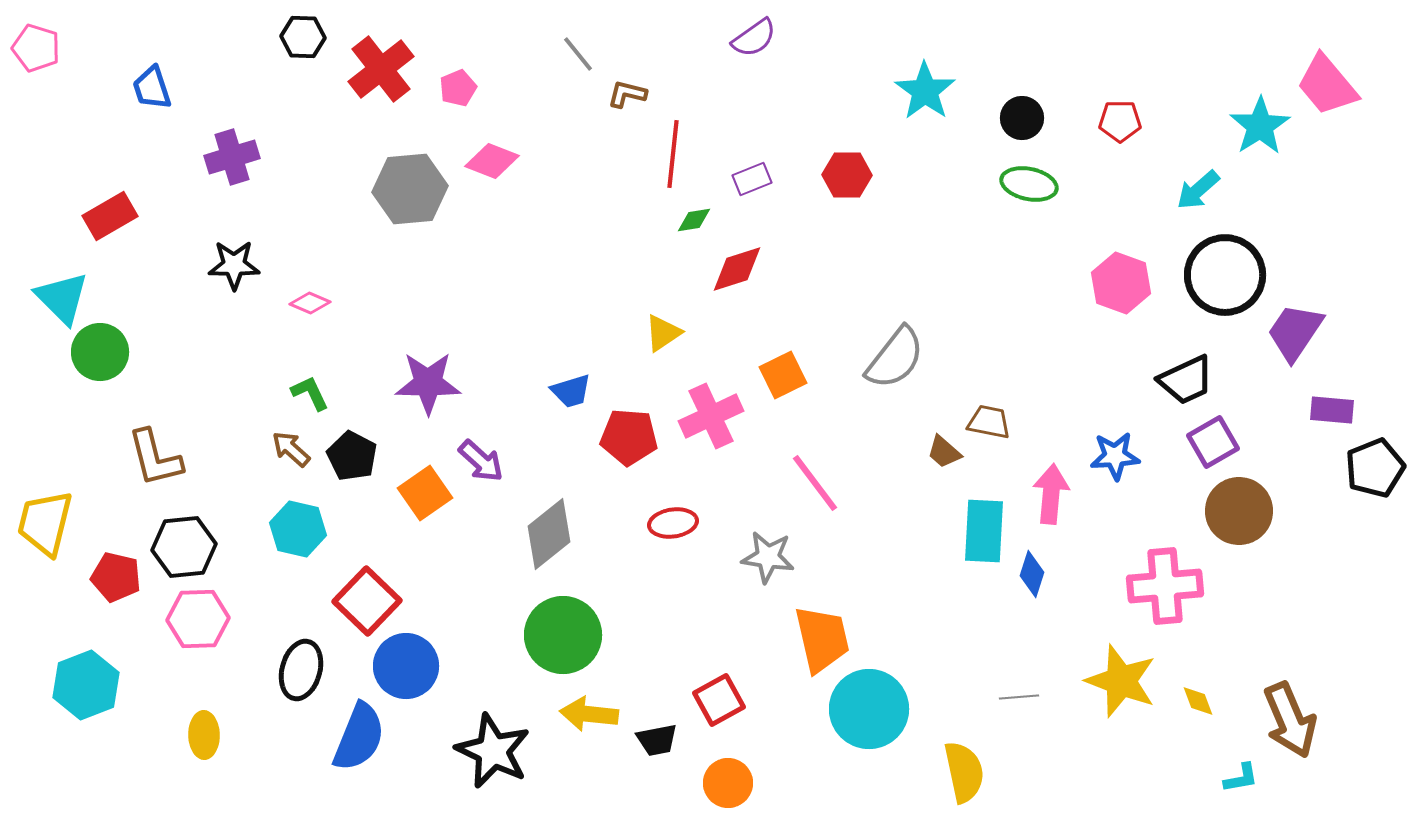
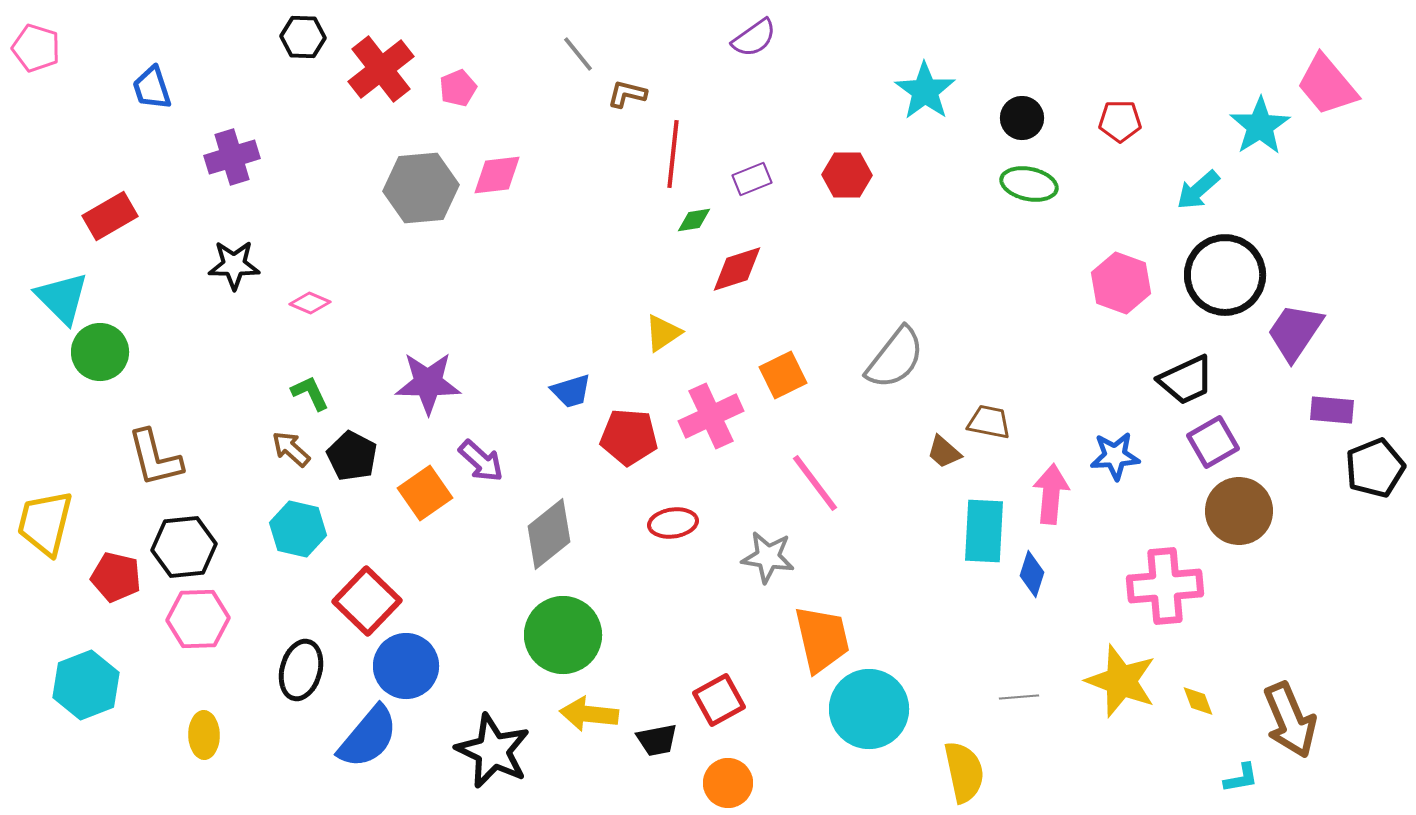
pink diamond at (492, 161): moved 5 px right, 14 px down; rotated 28 degrees counterclockwise
gray hexagon at (410, 189): moved 11 px right, 1 px up
blue semicircle at (359, 737): moved 9 px right; rotated 18 degrees clockwise
